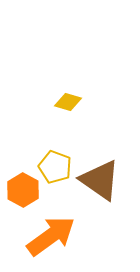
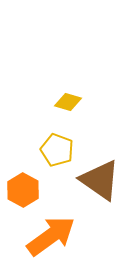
yellow pentagon: moved 2 px right, 17 px up
